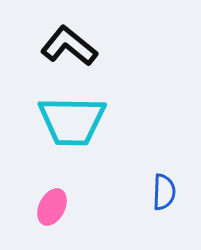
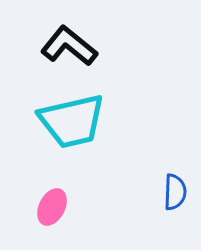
cyan trapezoid: rotated 14 degrees counterclockwise
blue semicircle: moved 11 px right
